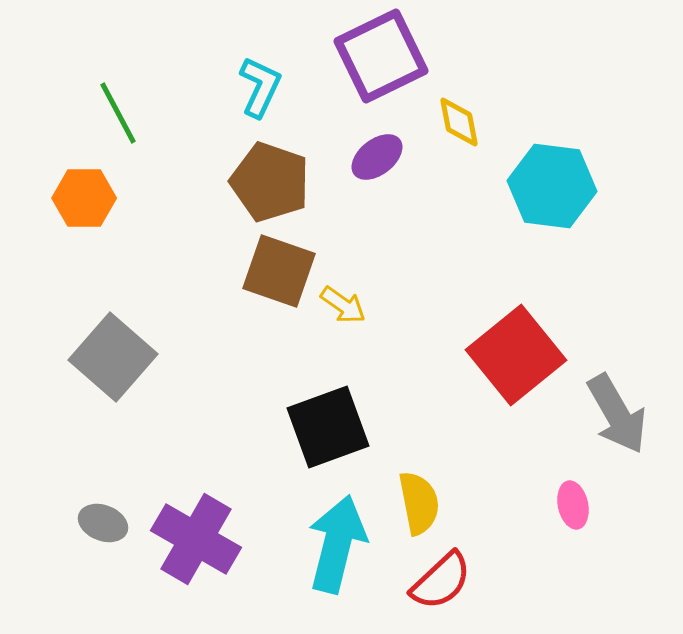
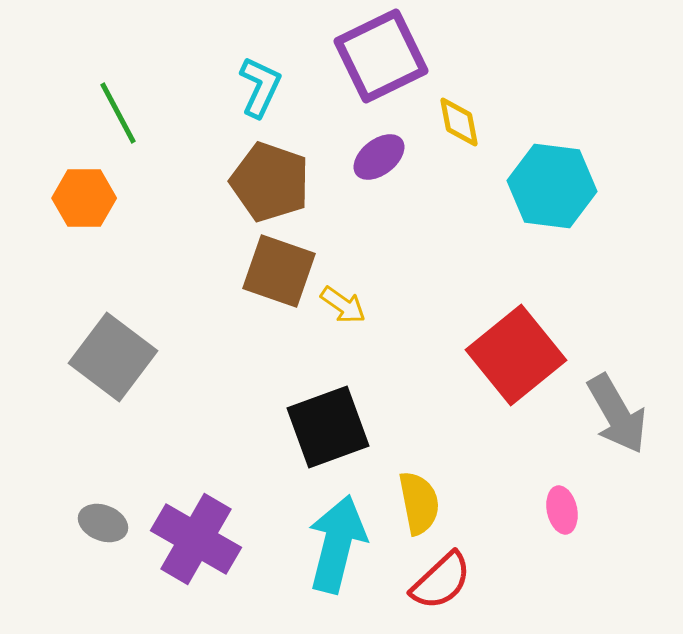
purple ellipse: moved 2 px right
gray square: rotated 4 degrees counterclockwise
pink ellipse: moved 11 px left, 5 px down
